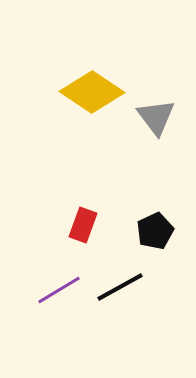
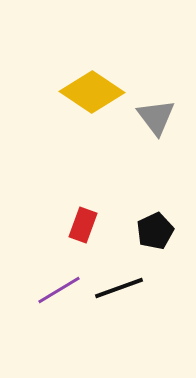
black line: moved 1 px left, 1 px down; rotated 9 degrees clockwise
